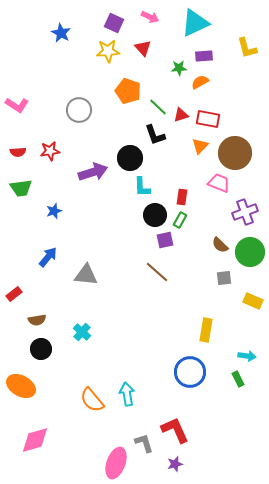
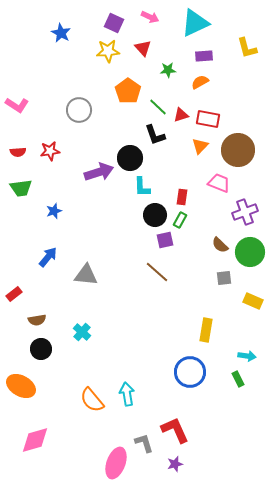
green star at (179, 68): moved 11 px left, 2 px down
orange pentagon at (128, 91): rotated 15 degrees clockwise
brown circle at (235, 153): moved 3 px right, 3 px up
purple arrow at (93, 172): moved 6 px right
